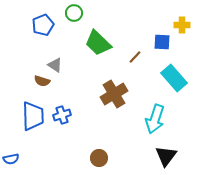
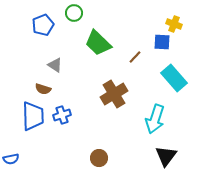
yellow cross: moved 8 px left, 1 px up; rotated 21 degrees clockwise
brown semicircle: moved 1 px right, 8 px down
